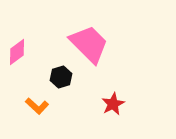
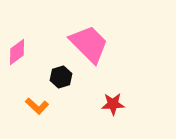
red star: rotated 25 degrees clockwise
